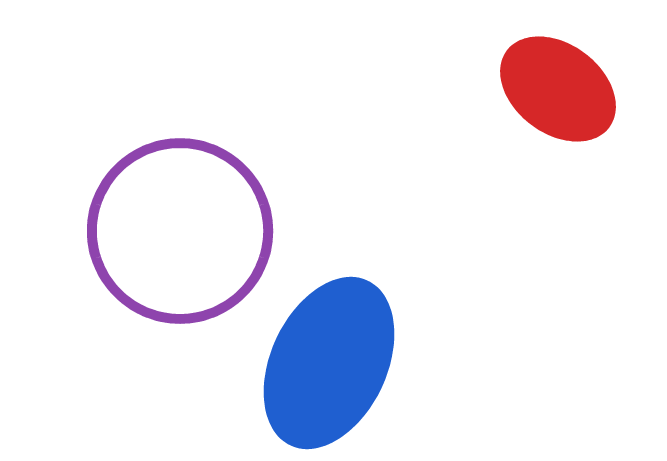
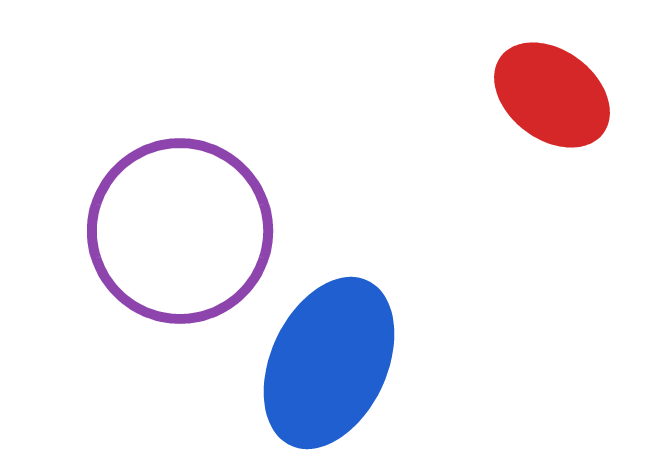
red ellipse: moved 6 px left, 6 px down
